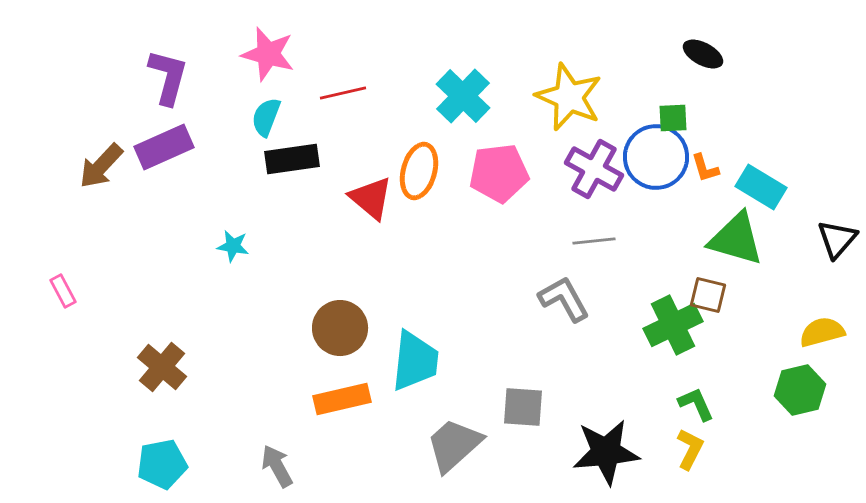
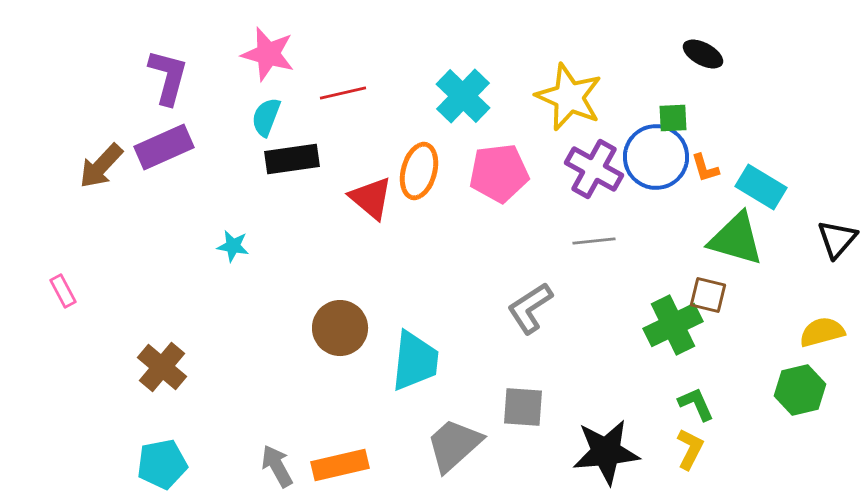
gray L-shape: moved 34 px left, 9 px down; rotated 94 degrees counterclockwise
orange rectangle: moved 2 px left, 66 px down
